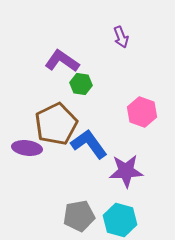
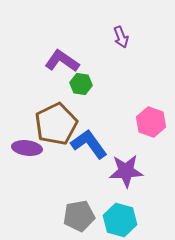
pink hexagon: moved 9 px right, 10 px down
